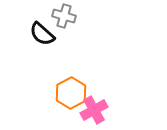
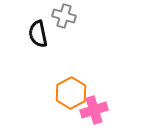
black semicircle: moved 4 px left; rotated 36 degrees clockwise
pink cross: rotated 12 degrees clockwise
